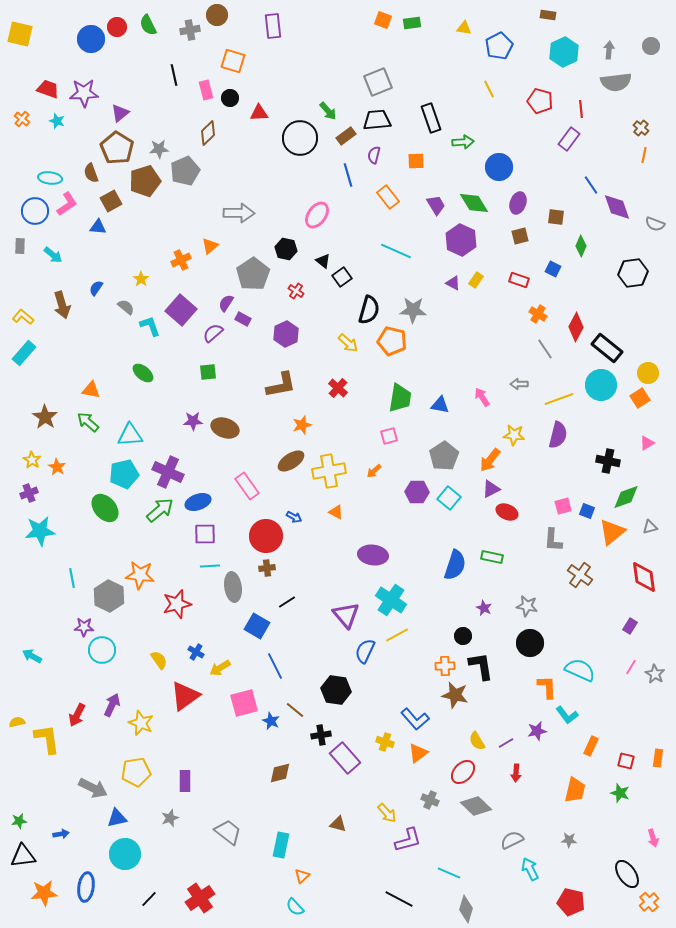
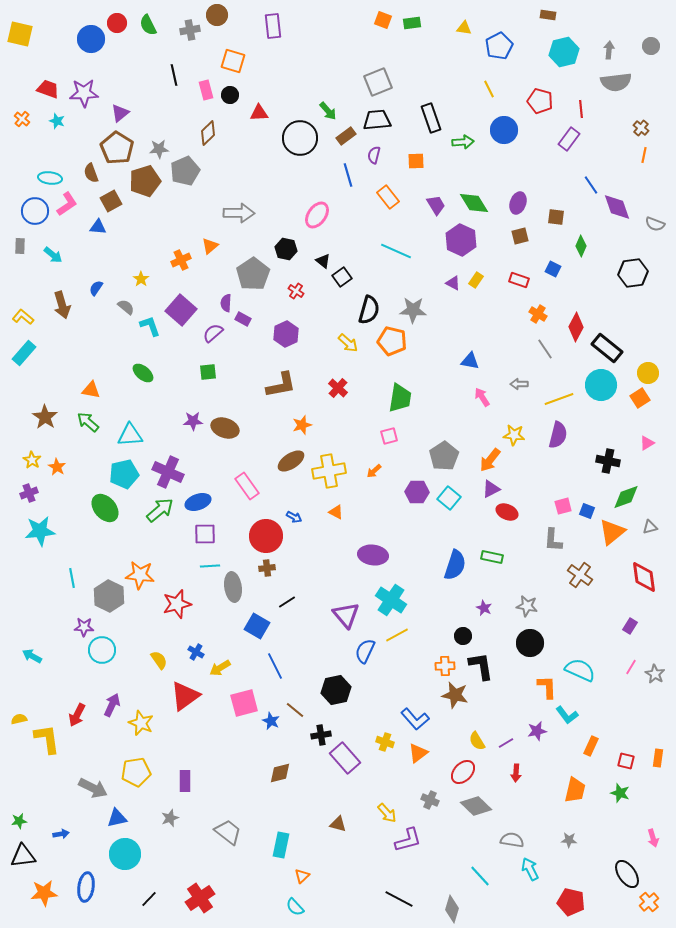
red circle at (117, 27): moved 4 px up
cyan hexagon at (564, 52): rotated 12 degrees clockwise
black circle at (230, 98): moved 3 px up
blue circle at (499, 167): moved 5 px right, 37 px up
purple semicircle at (226, 303): rotated 30 degrees counterclockwise
blue triangle at (440, 405): moved 30 px right, 44 px up
black hexagon at (336, 690): rotated 20 degrees counterclockwise
yellow semicircle at (17, 722): moved 2 px right, 3 px up
gray semicircle at (512, 840): rotated 35 degrees clockwise
cyan line at (449, 873): moved 31 px right, 3 px down; rotated 25 degrees clockwise
gray diamond at (466, 909): moved 14 px left
